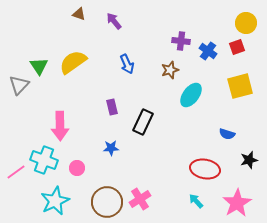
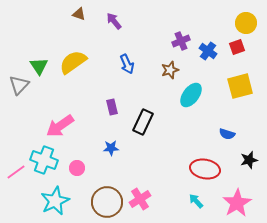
purple cross: rotated 30 degrees counterclockwise
pink arrow: rotated 56 degrees clockwise
